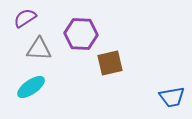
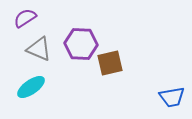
purple hexagon: moved 10 px down
gray triangle: rotated 20 degrees clockwise
